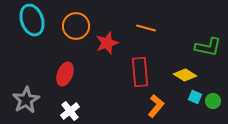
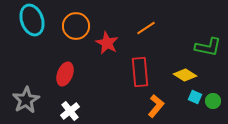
orange line: rotated 48 degrees counterclockwise
red star: rotated 25 degrees counterclockwise
